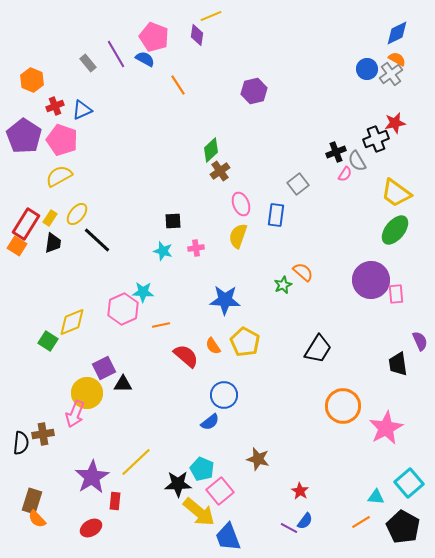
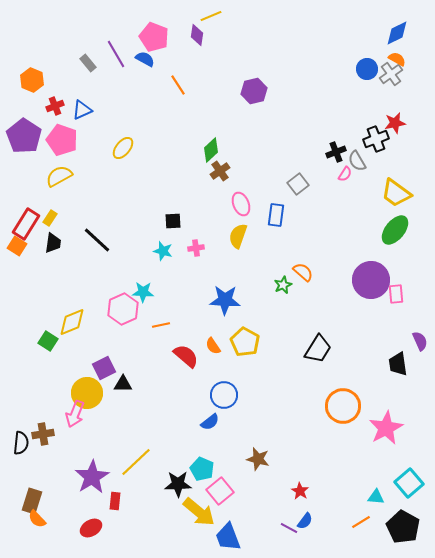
yellow ellipse at (77, 214): moved 46 px right, 66 px up
